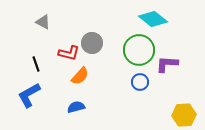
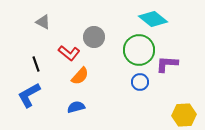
gray circle: moved 2 px right, 6 px up
red L-shape: rotated 25 degrees clockwise
